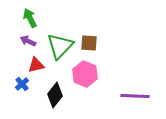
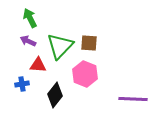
red triangle: moved 2 px right; rotated 18 degrees clockwise
blue cross: rotated 32 degrees clockwise
purple line: moved 2 px left, 3 px down
